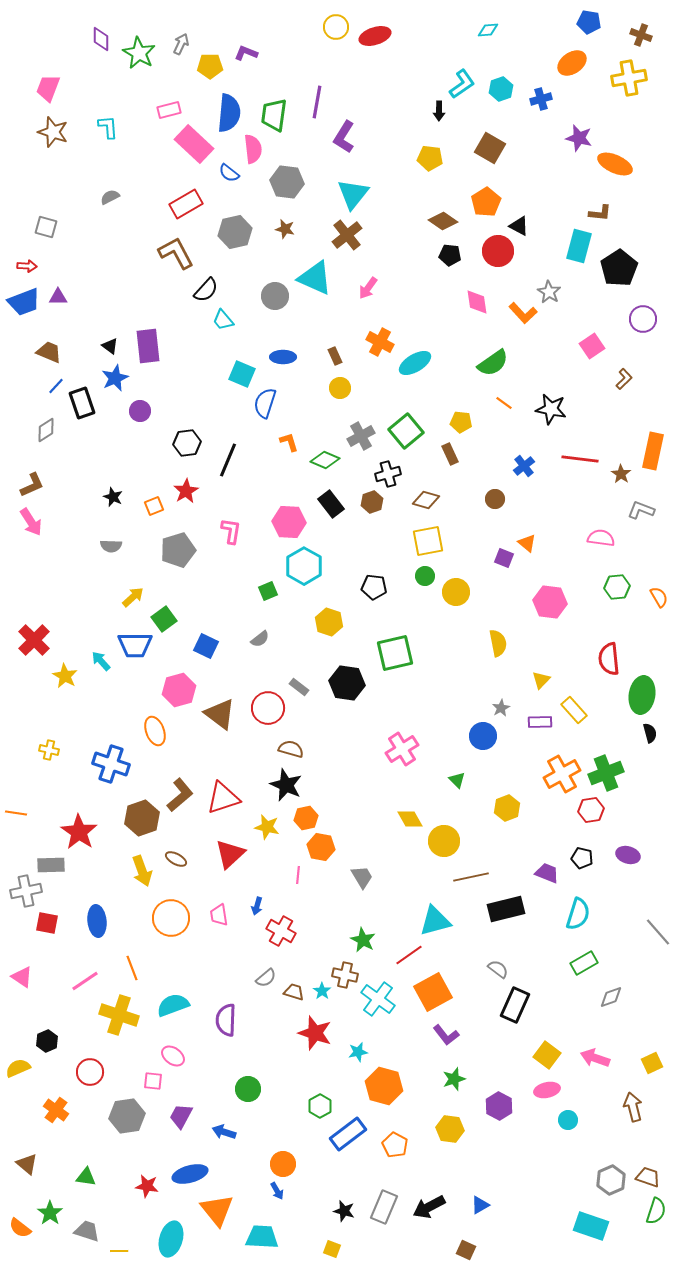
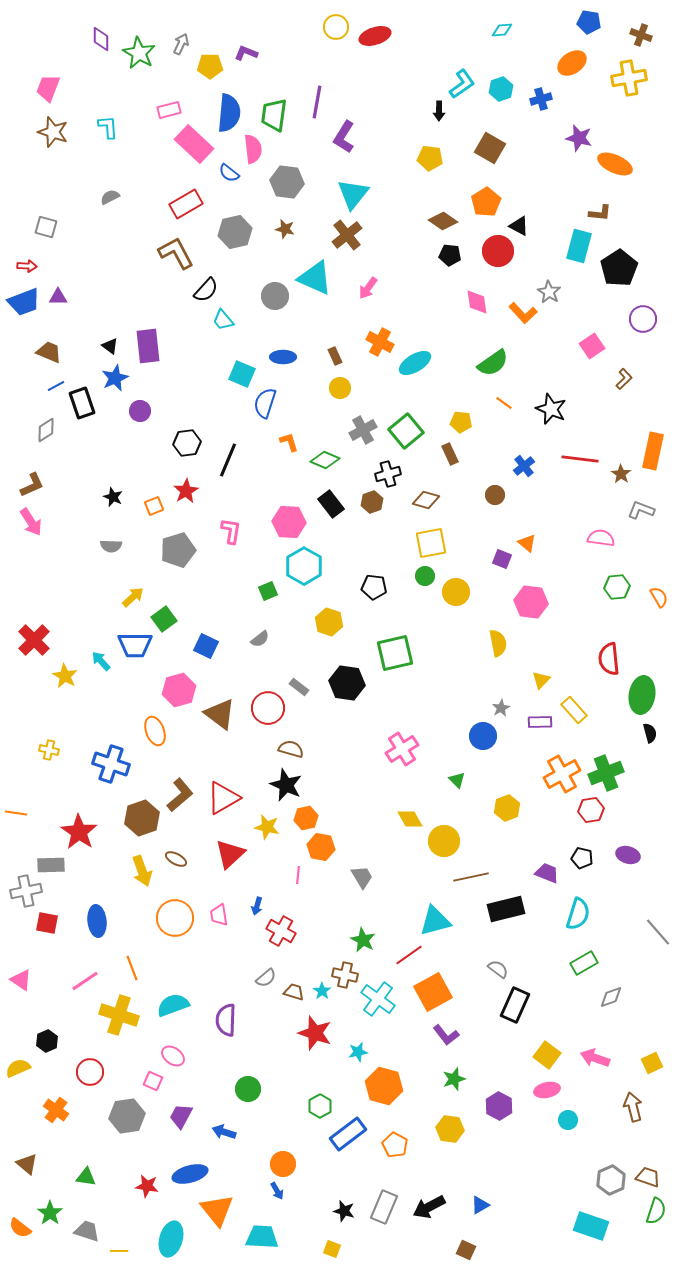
cyan diamond at (488, 30): moved 14 px right
blue line at (56, 386): rotated 18 degrees clockwise
black star at (551, 409): rotated 12 degrees clockwise
gray cross at (361, 436): moved 2 px right, 6 px up
brown circle at (495, 499): moved 4 px up
yellow square at (428, 541): moved 3 px right, 2 px down
purple square at (504, 558): moved 2 px left, 1 px down
pink hexagon at (550, 602): moved 19 px left
red triangle at (223, 798): rotated 12 degrees counterclockwise
orange circle at (171, 918): moved 4 px right
pink triangle at (22, 977): moved 1 px left, 3 px down
pink square at (153, 1081): rotated 18 degrees clockwise
